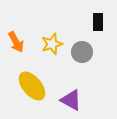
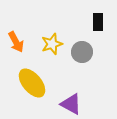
yellow ellipse: moved 3 px up
purple triangle: moved 4 px down
